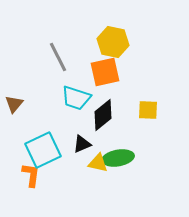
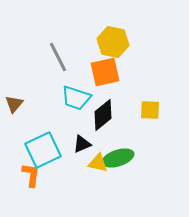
yellow square: moved 2 px right
green ellipse: rotated 8 degrees counterclockwise
